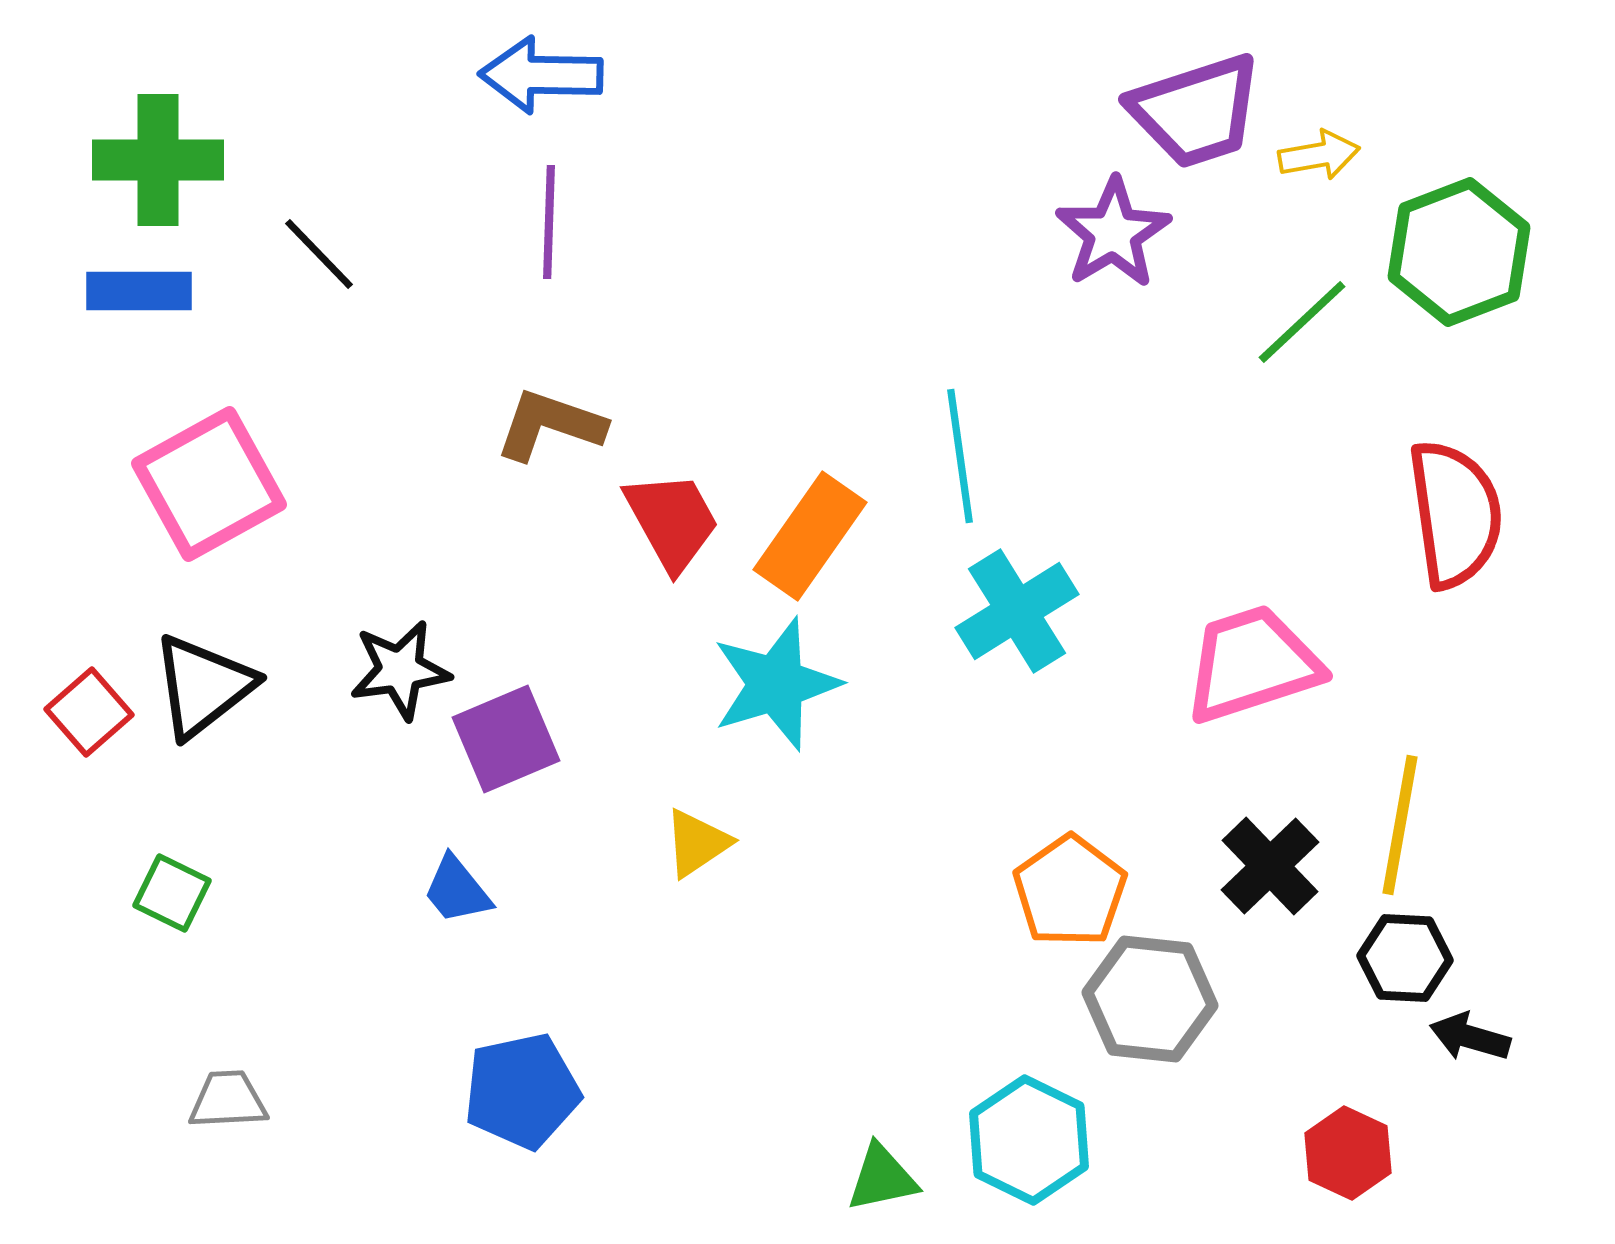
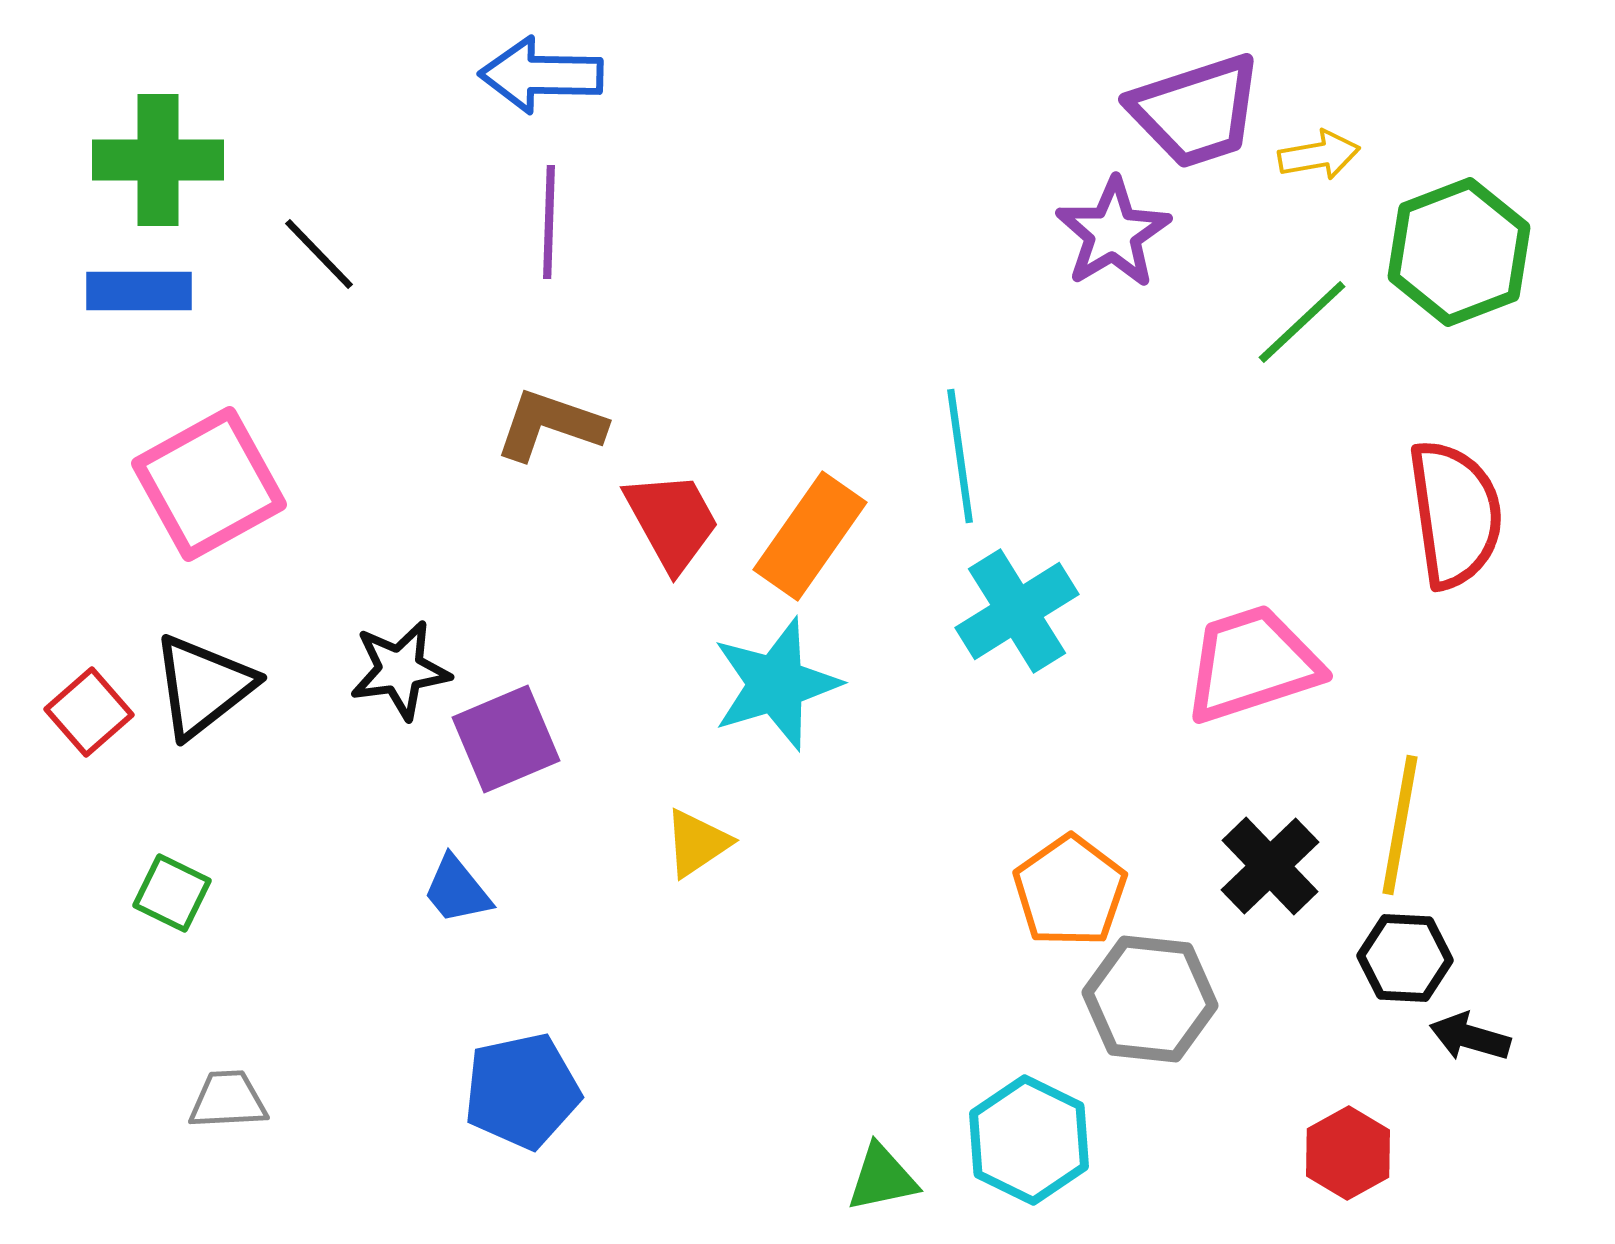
red hexagon: rotated 6 degrees clockwise
